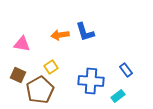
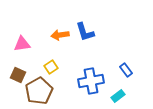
pink triangle: rotated 18 degrees counterclockwise
blue cross: rotated 15 degrees counterclockwise
brown pentagon: moved 1 px left, 1 px down
